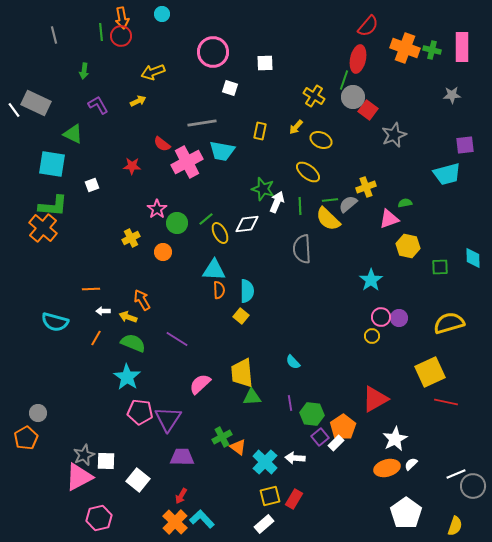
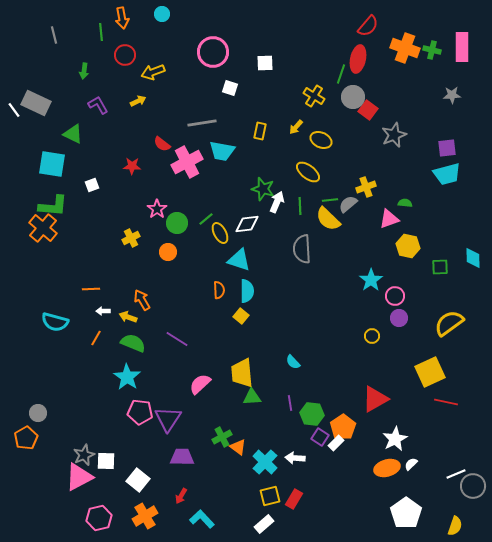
red circle at (121, 36): moved 4 px right, 19 px down
green line at (344, 80): moved 3 px left, 6 px up
purple square at (465, 145): moved 18 px left, 3 px down
green semicircle at (405, 203): rotated 16 degrees clockwise
orange circle at (163, 252): moved 5 px right
cyan triangle at (214, 270): moved 25 px right, 10 px up; rotated 15 degrees clockwise
pink circle at (381, 317): moved 14 px right, 21 px up
yellow semicircle at (449, 323): rotated 20 degrees counterclockwise
purple square at (320, 437): rotated 18 degrees counterclockwise
orange cross at (175, 522): moved 30 px left, 6 px up; rotated 15 degrees clockwise
